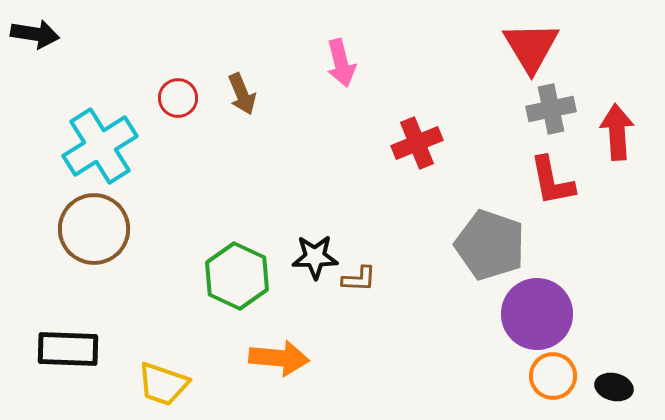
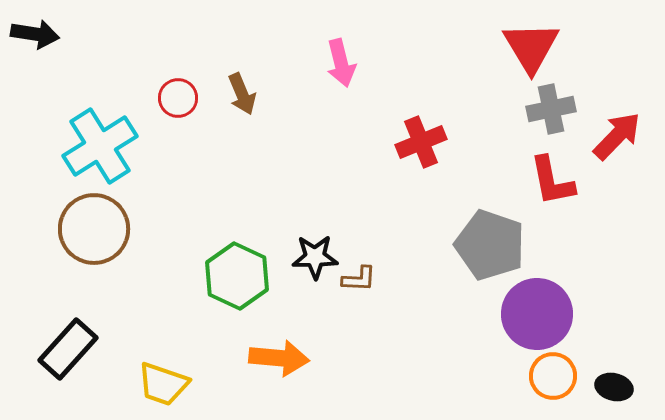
red arrow: moved 4 px down; rotated 48 degrees clockwise
red cross: moved 4 px right, 1 px up
black rectangle: rotated 50 degrees counterclockwise
